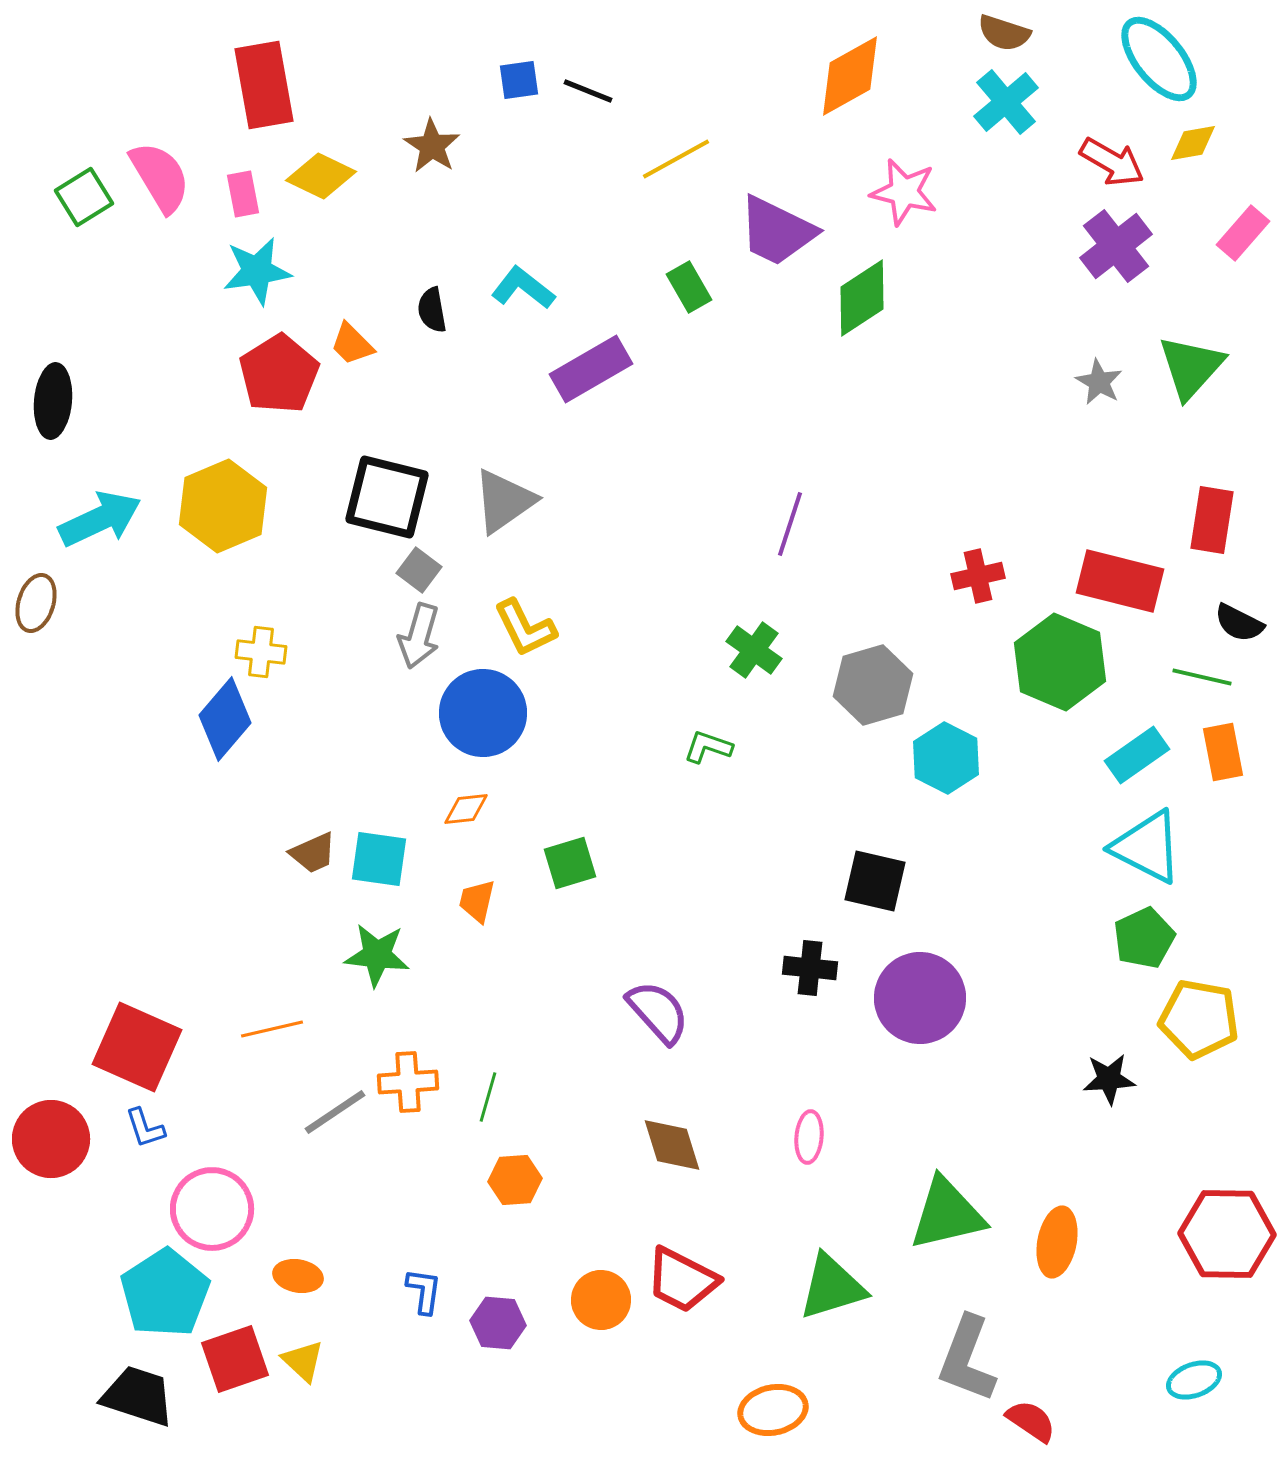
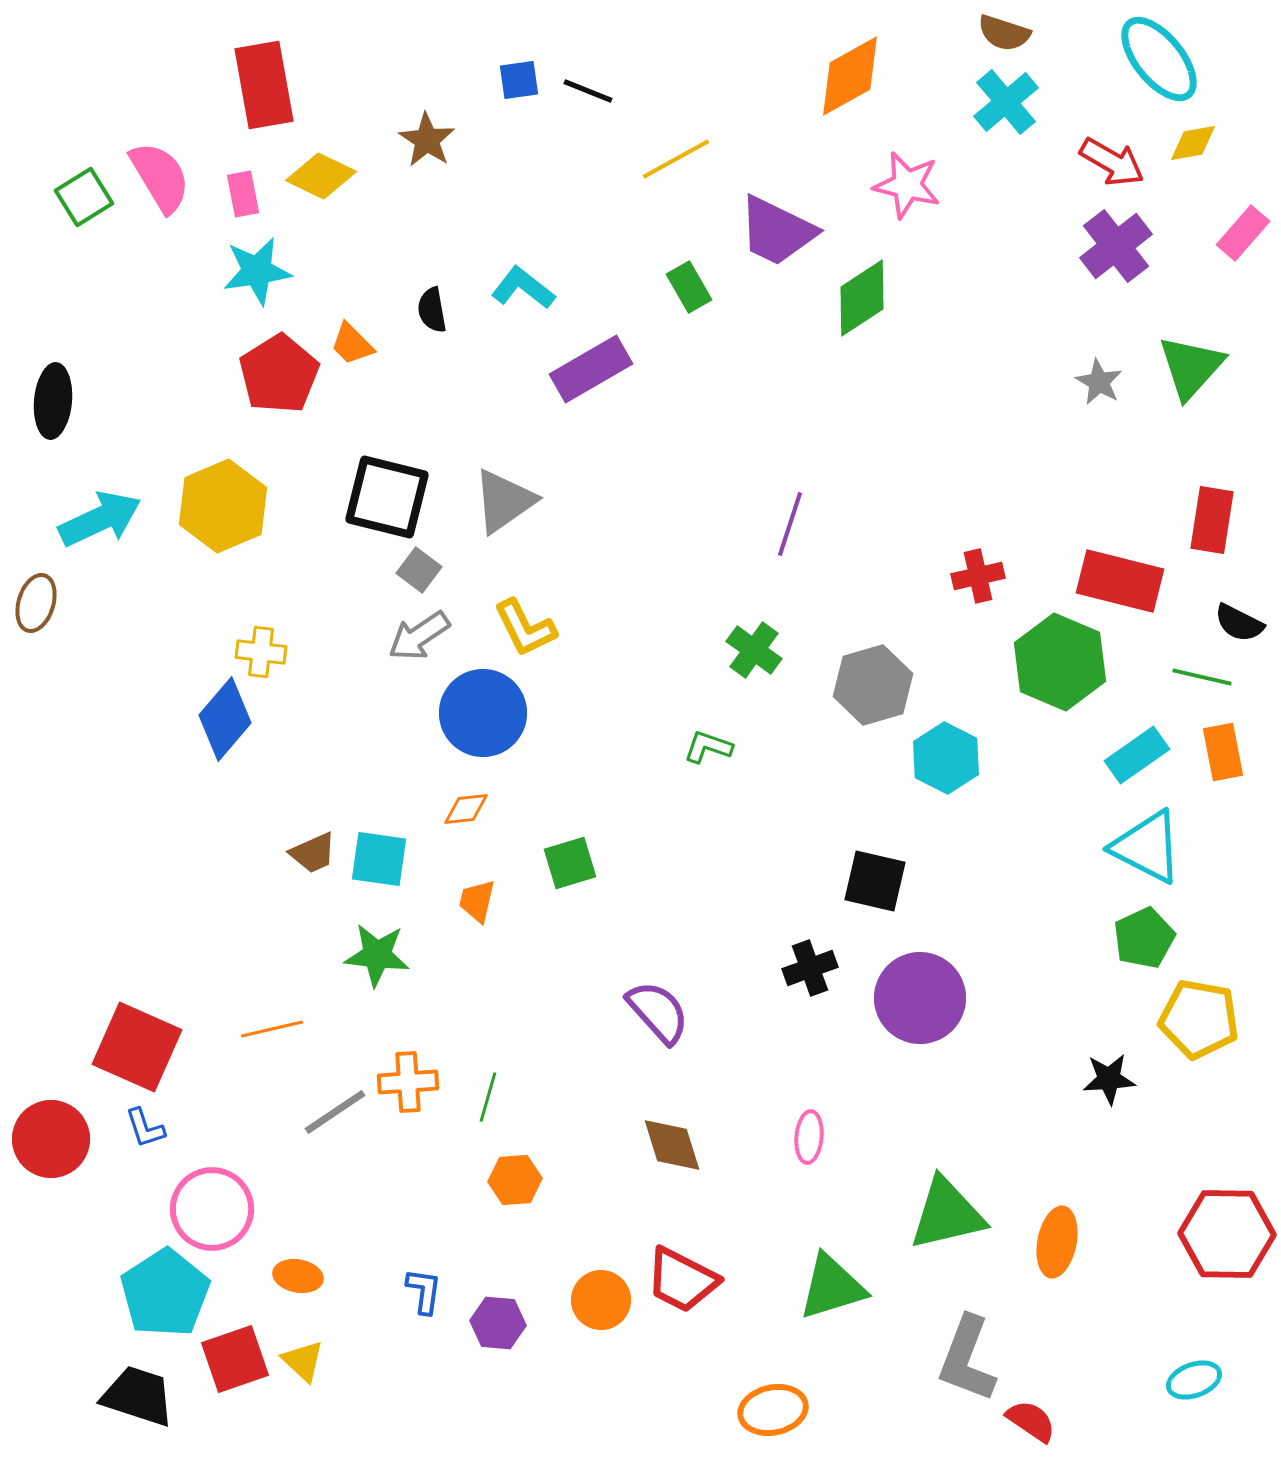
brown star at (432, 146): moved 5 px left, 6 px up
pink star at (904, 192): moved 3 px right, 7 px up
gray arrow at (419, 636): rotated 40 degrees clockwise
black cross at (810, 968): rotated 26 degrees counterclockwise
